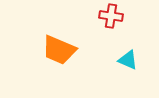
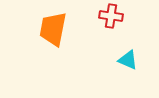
orange trapezoid: moved 6 px left, 21 px up; rotated 78 degrees clockwise
